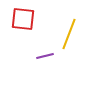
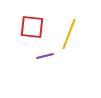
red square: moved 9 px right, 8 px down
